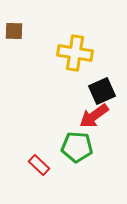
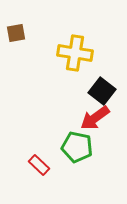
brown square: moved 2 px right, 2 px down; rotated 12 degrees counterclockwise
black square: rotated 28 degrees counterclockwise
red arrow: moved 1 px right, 2 px down
green pentagon: rotated 8 degrees clockwise
